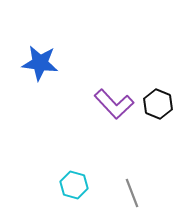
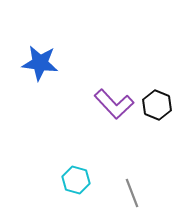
black hexagon: moved 1 px left, 1 px down
cyan hexagon: moved 2 px right, 5 px up
